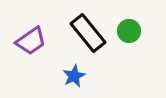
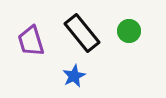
black rectangle: moved 6 px left
purple trapezoid: rotated 108 degrees clockwise
